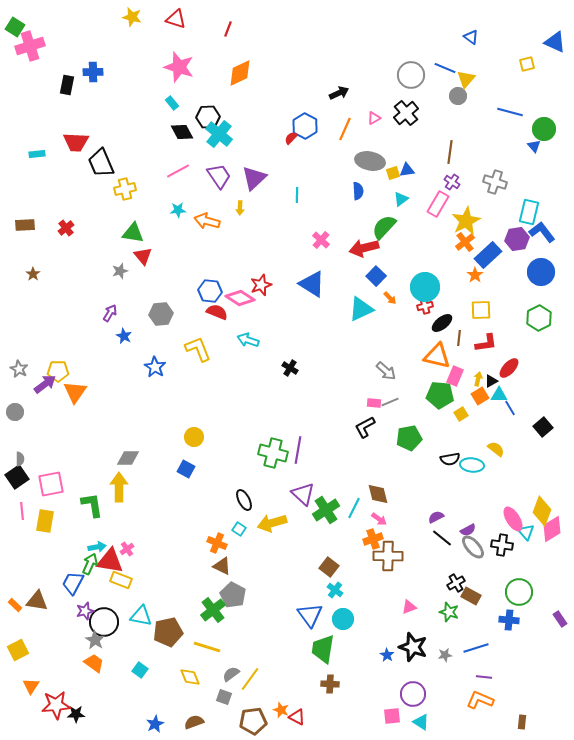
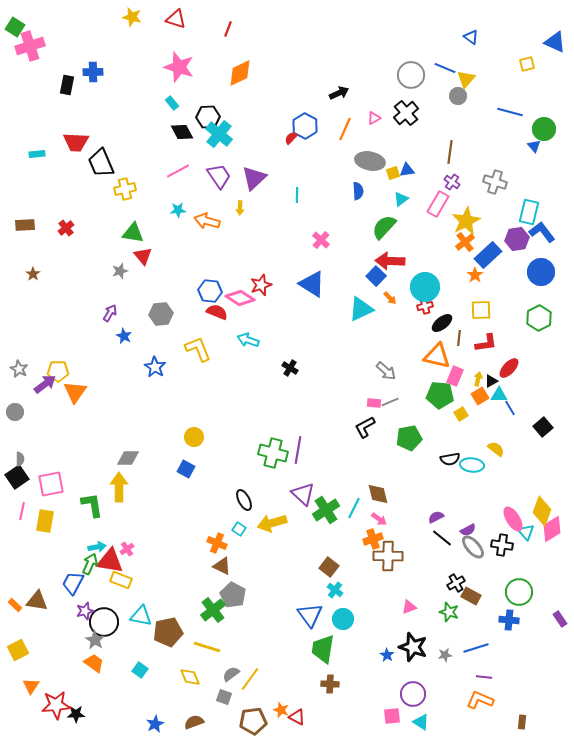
red arrow at (364, 248): moved 26 px right, 13 px down; rotated 16 degrees clockwise
pink line at (22, 511): rotated 18 degrees clockwise
